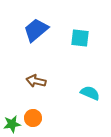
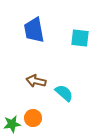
blue trapezoid: moved 2 px left; rotated 60 degrees counterclockwise
cyan semicircle: moved 26 px left; rotated 18 degrees clockwise
